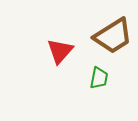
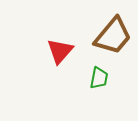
brown trapezoid: rotated 18 degrees counterclockwise
